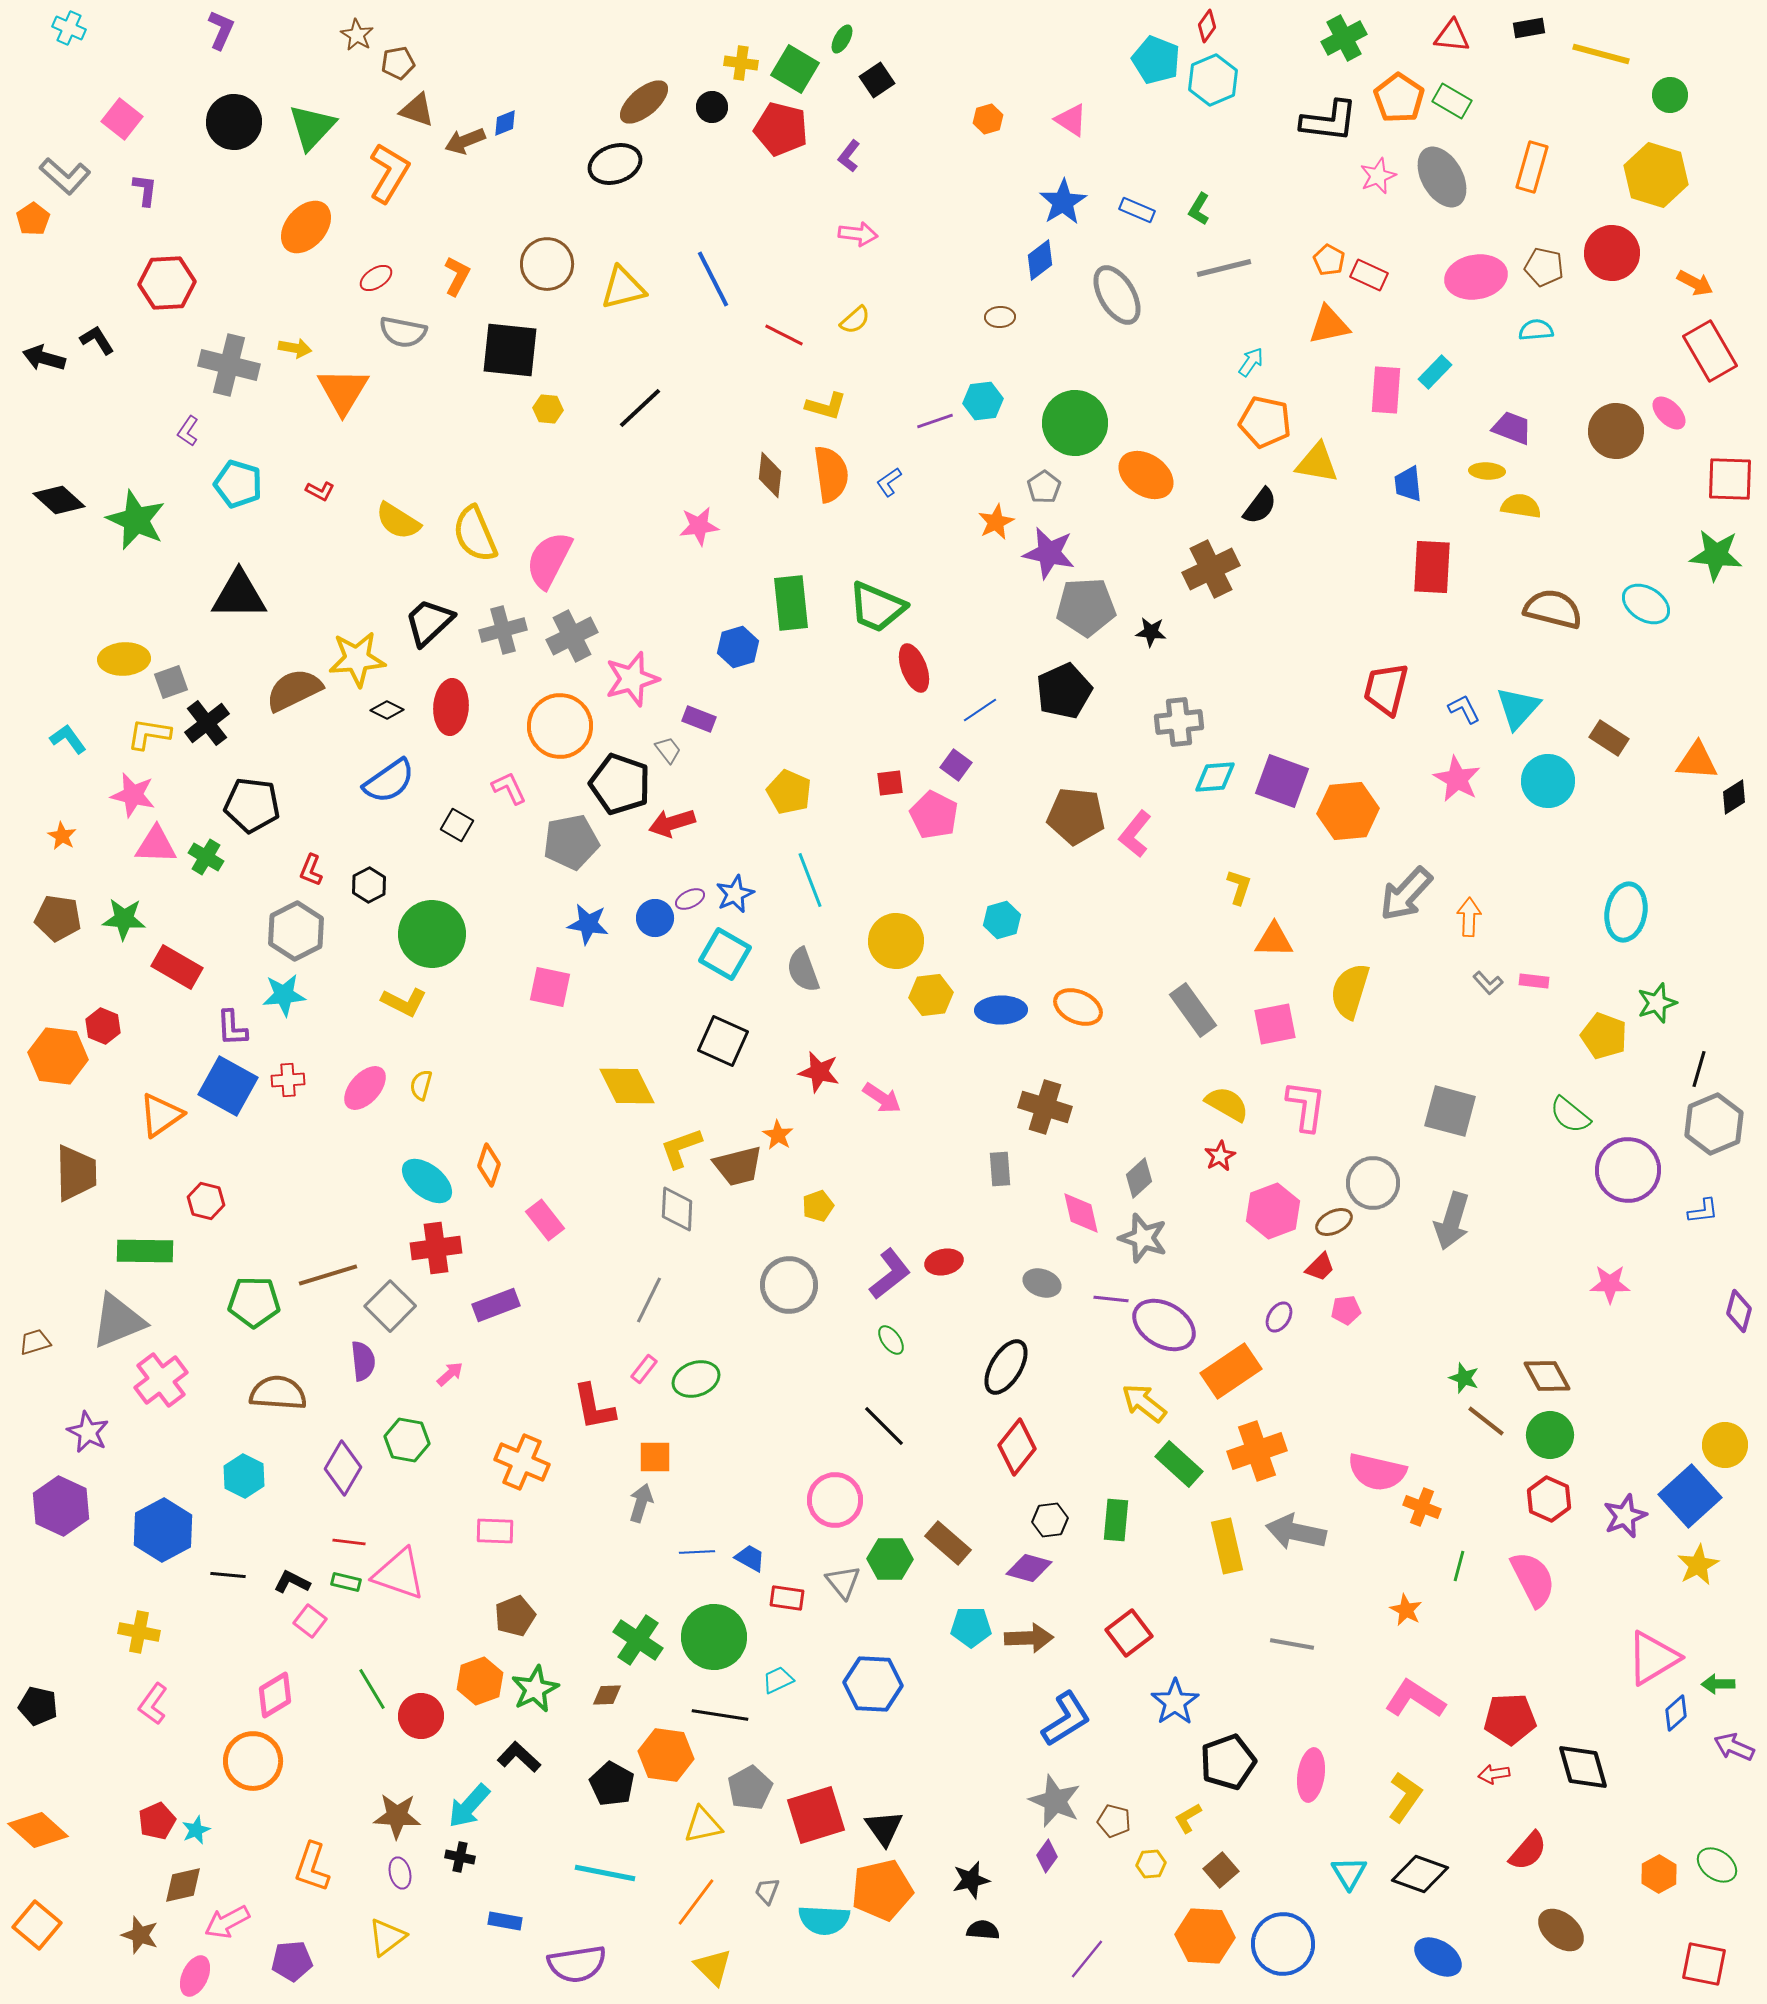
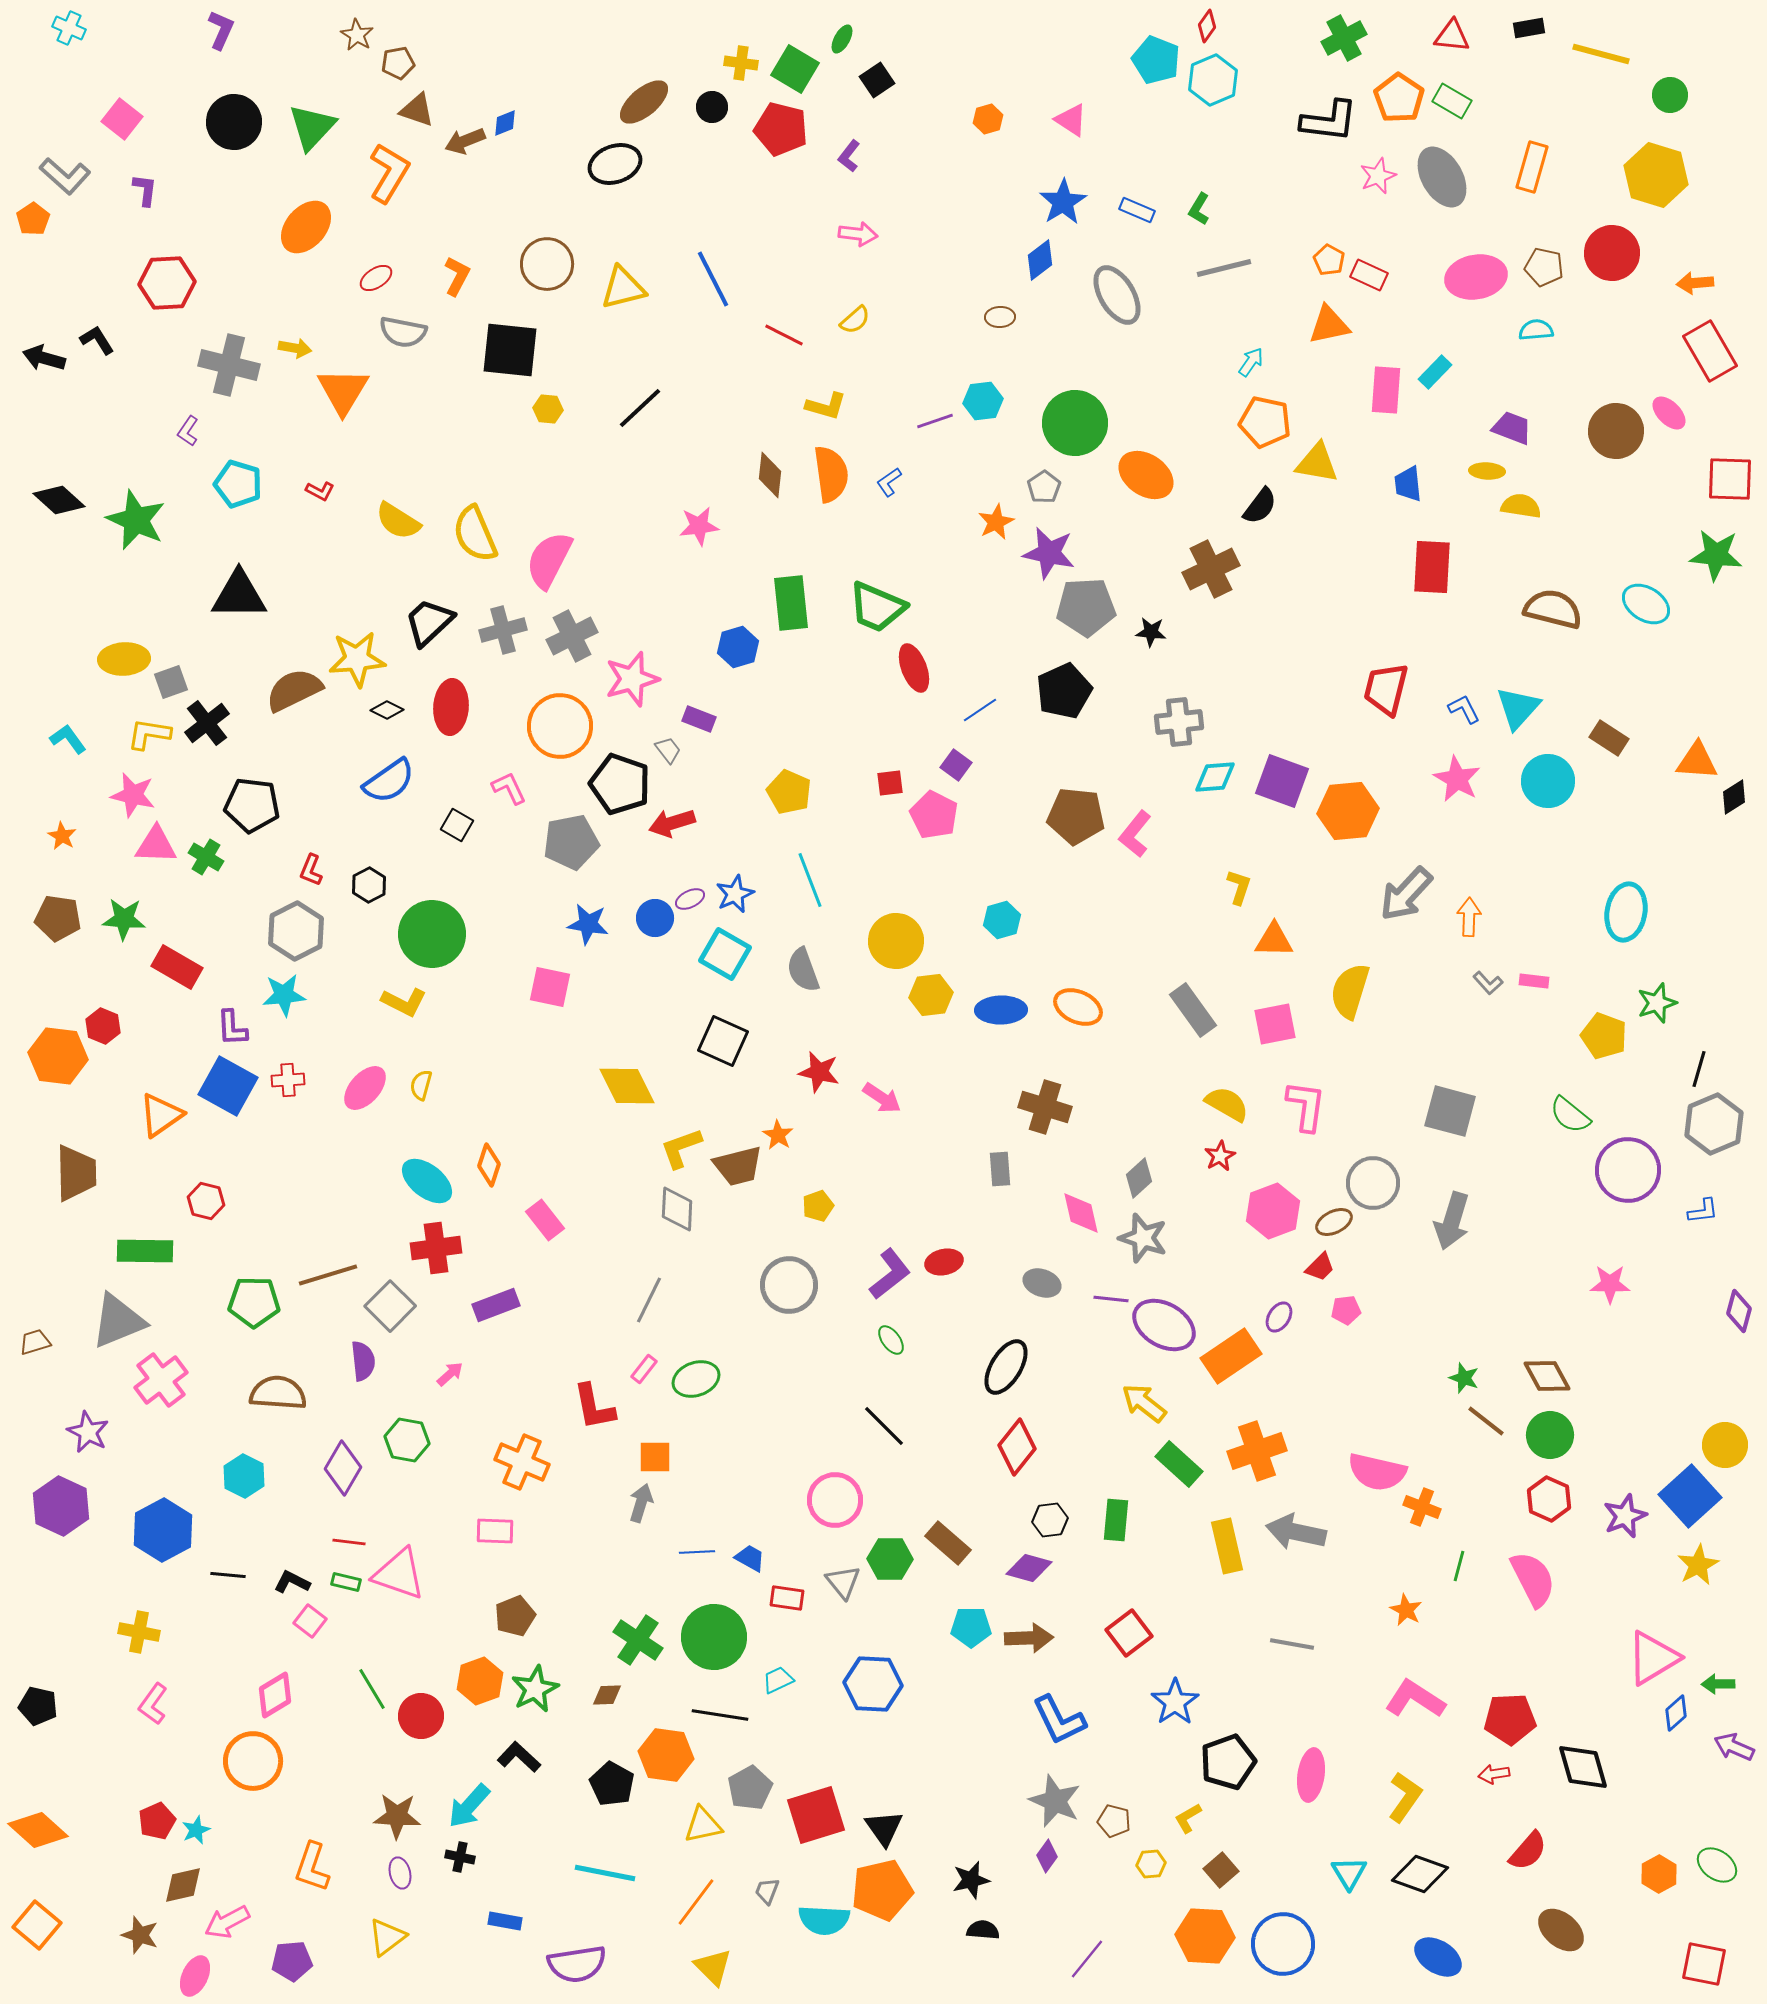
orange arrow at (1695, 283): rotated 147 degrees clockwise
orange rectangle at (1231, 1371): moved 15 px up
blue L-shape at (1066, 1719): moved 7 px left, 1 px down; rotated 96 degrees clockwise
